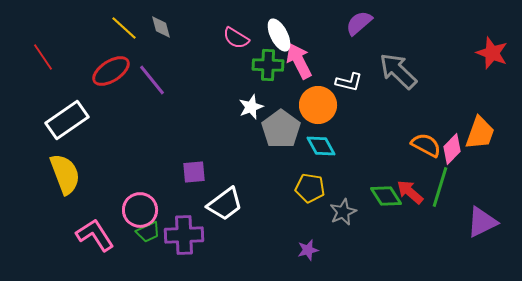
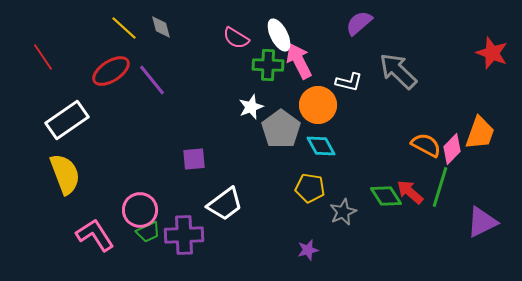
purple square: moved 13 px up
